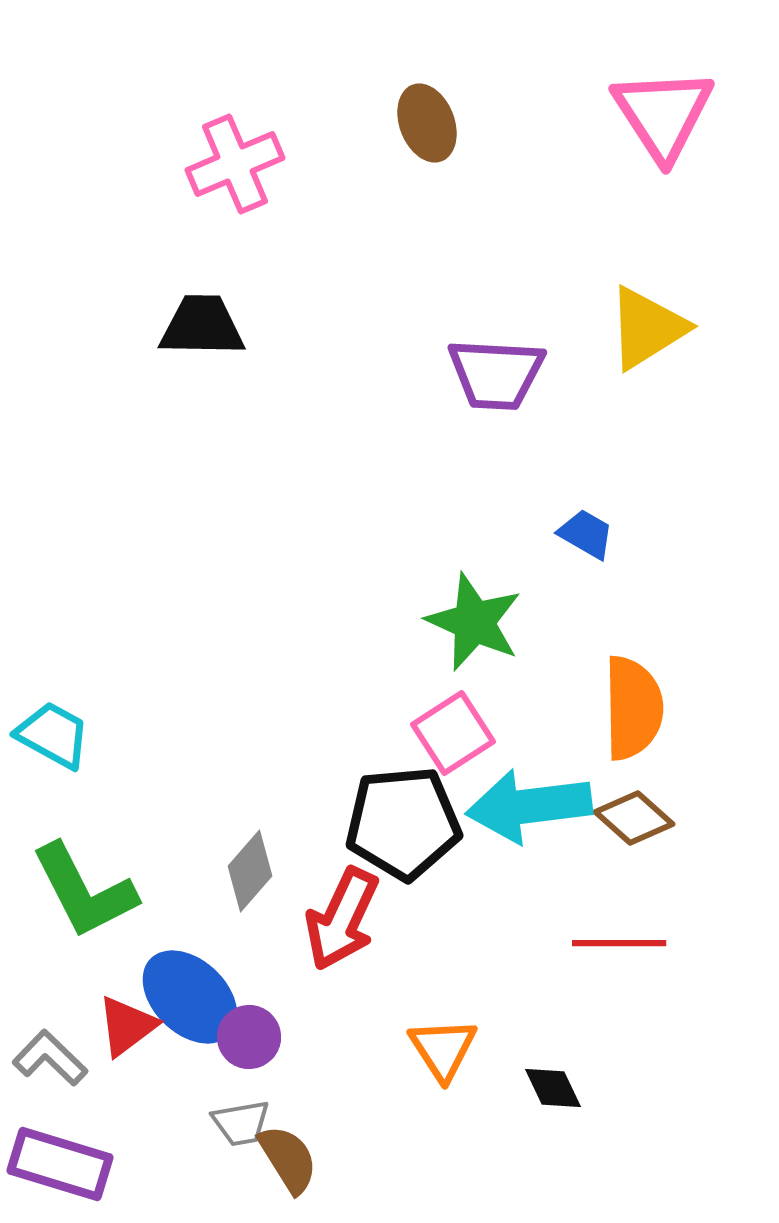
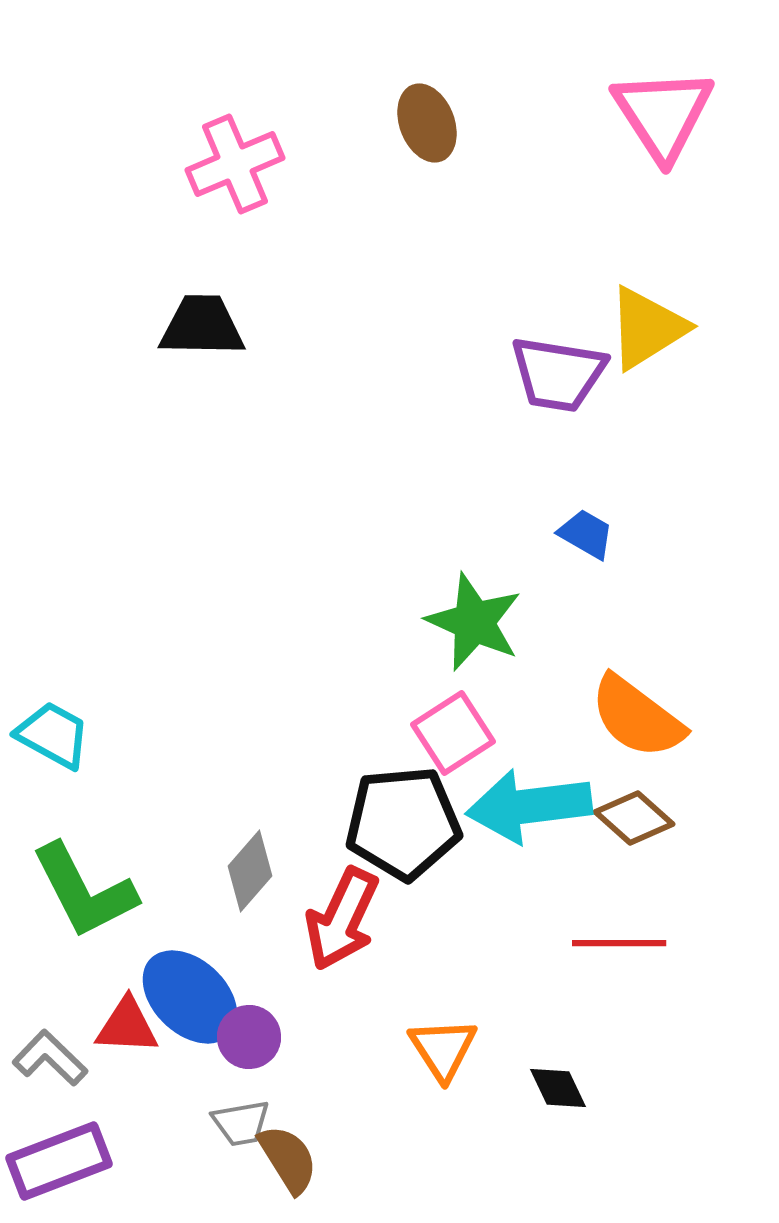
purple trapezoid: moved 62 px right; rotated 6 degrees clockwise
orange semicircle: moved 4 px right, 9 px down; rotated 128 degrees clockwise
red triangle: rotated 40 degrees clockwise
black diamond: moved 5 px right
purple rectangle: moved 1 px left, 3 px up; rotated 38 degrees counterclockwise
